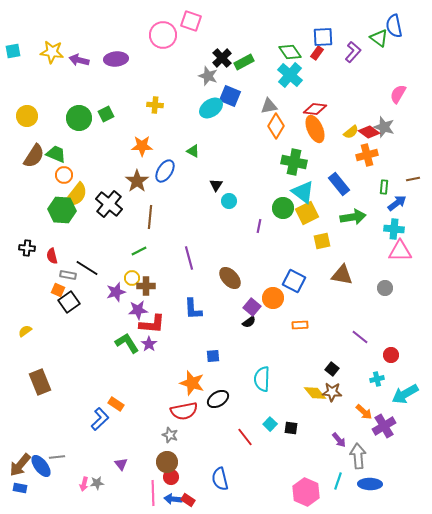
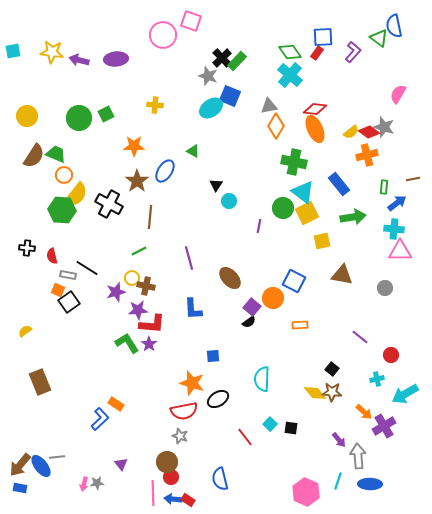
green rectangle at (244, 62): moved 7 px left, 1 px up; rotated 18 degrees counterclockwise
orange star at (142, 146): moved 8 px left
black cross at (109, 204): rotated 12 degrees counterclockwise
brown cross at (146, 286): rotated 12 degrees clockwise
gray star at (170, 435): moved 10 px right, 1 px down
